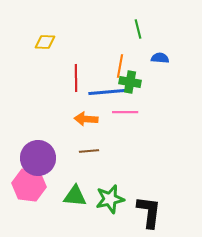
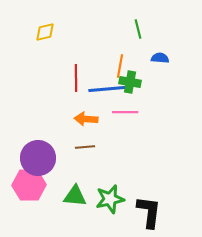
yellow diamond: moved 10 px up; rotated 15 degrees counterclockwise
blue line: moved 3 px up
brown line: moved 4 px left, 4 px up
pink hexagon: rotated 8 degrees counterclockwise
